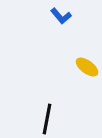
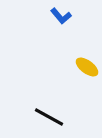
black line: moved 2 px right, 2 px up; rotated 72 degrees counterclockwise
